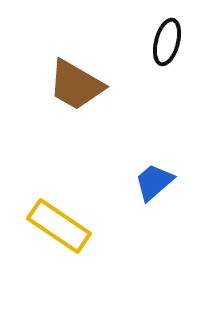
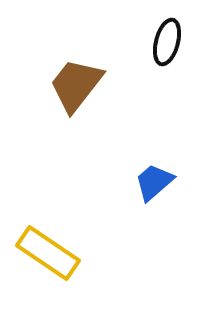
brown trapezoid: rotated 98 degrees clockwise
yellow rectangle: moved 11 px left, 27 px down
